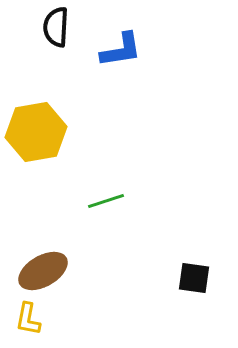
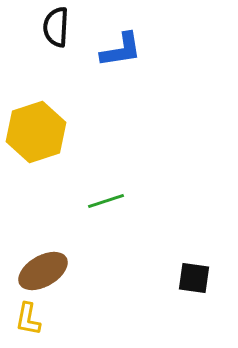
yellow hexagon: rotated 8 degrees counterclockwise
